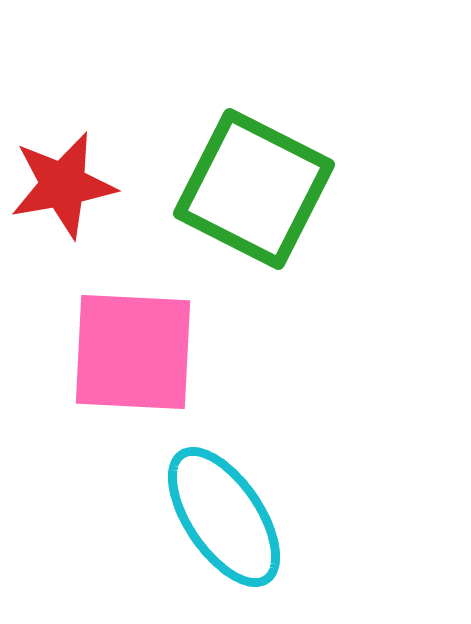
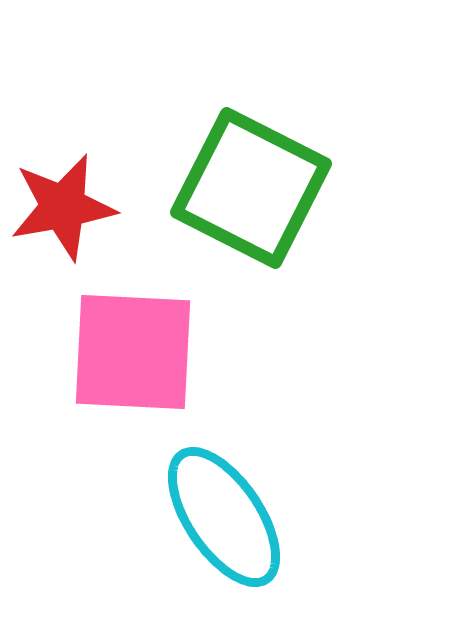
red star: moved 22 px down
green square: moved 3 px left, 1 px up
